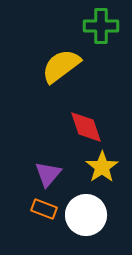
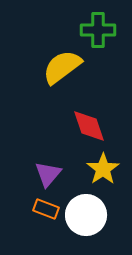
green cross: moved 3 px left, 4 px down
yellow semicircle: moved 1 px right, 1 px down
red diamond: moved 3 px right, 1 px up
yellow star: moved 1 px right, 2 px down
orange rectangle: moved 2 px right
